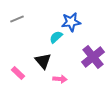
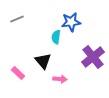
cyan semicircle: rotated 40 degrees counterclockwise
